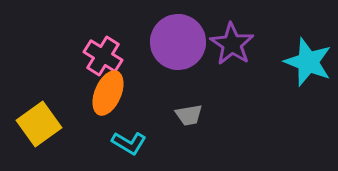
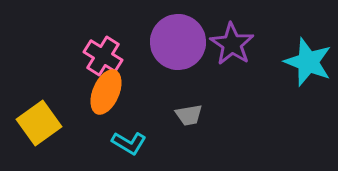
orange ellipse: moved 2 px left, 1 px up
yellow square: moved 1 px up
